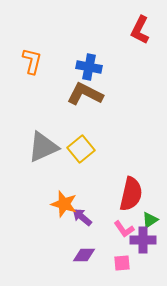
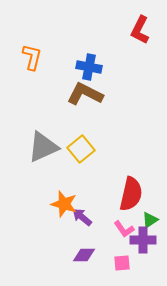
orange L-shape: moved 4 px up
